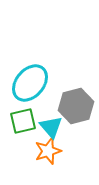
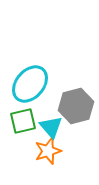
cyan ellipse: moved 1 px down
